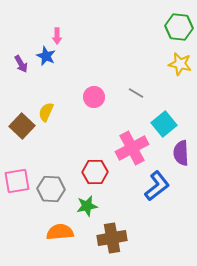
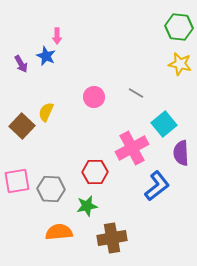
orange semicircle: moved 1 px left
